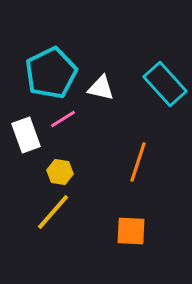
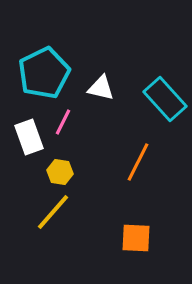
cyan pentagon: moved 7 px left
cyan rectangle: moved 15 px down
pink line: moved 3 px down; rotated 32 degrees counterclockwise
white rectangle: moved 3 px right, 2 px down
orange line: rotated 9 degrees clockwise
orange square: moved 5 px right, 7 px down
